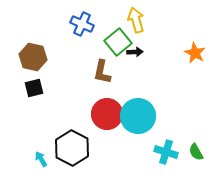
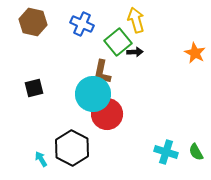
brown hexagon: moved 35 px up
cyan circle: moved 45 px left, 22 px up
